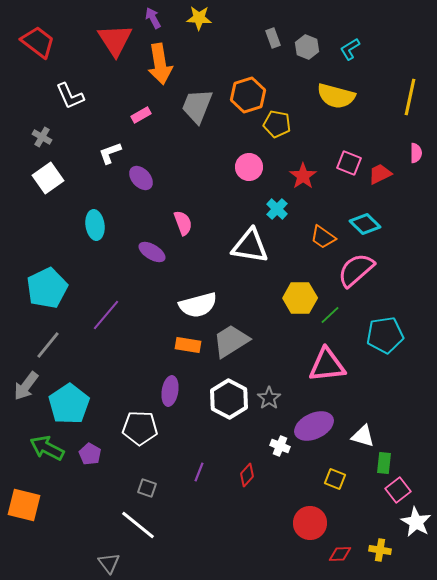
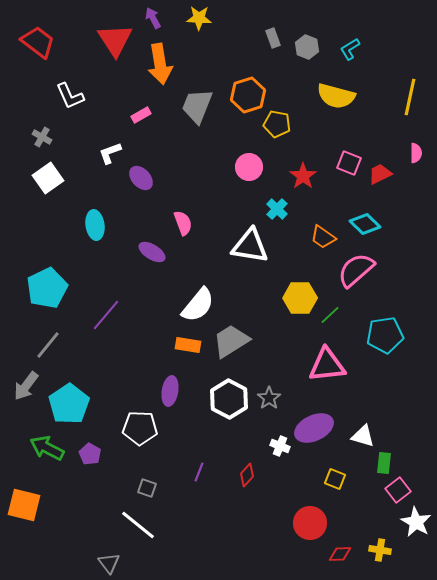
white semicircle at (198, 305): rotated 36 degrees counterclockwise
purple ellipse at (314, 426): moved 2 px down
